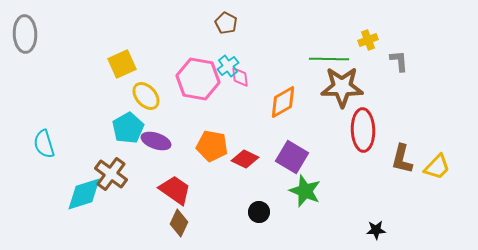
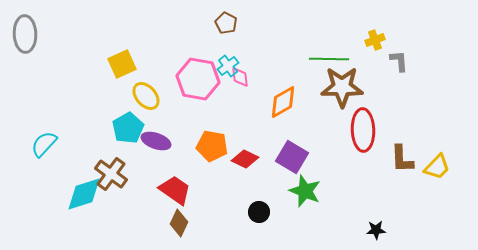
yellow cross: moved 7 px right
cyan semicircle: rotated 60 degrees clockwise
brown L-shape: rotated 16 degrees counterclockwise
